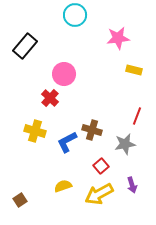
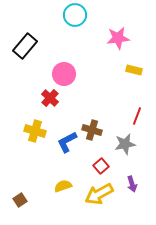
purple arrow: moved 1 px up
